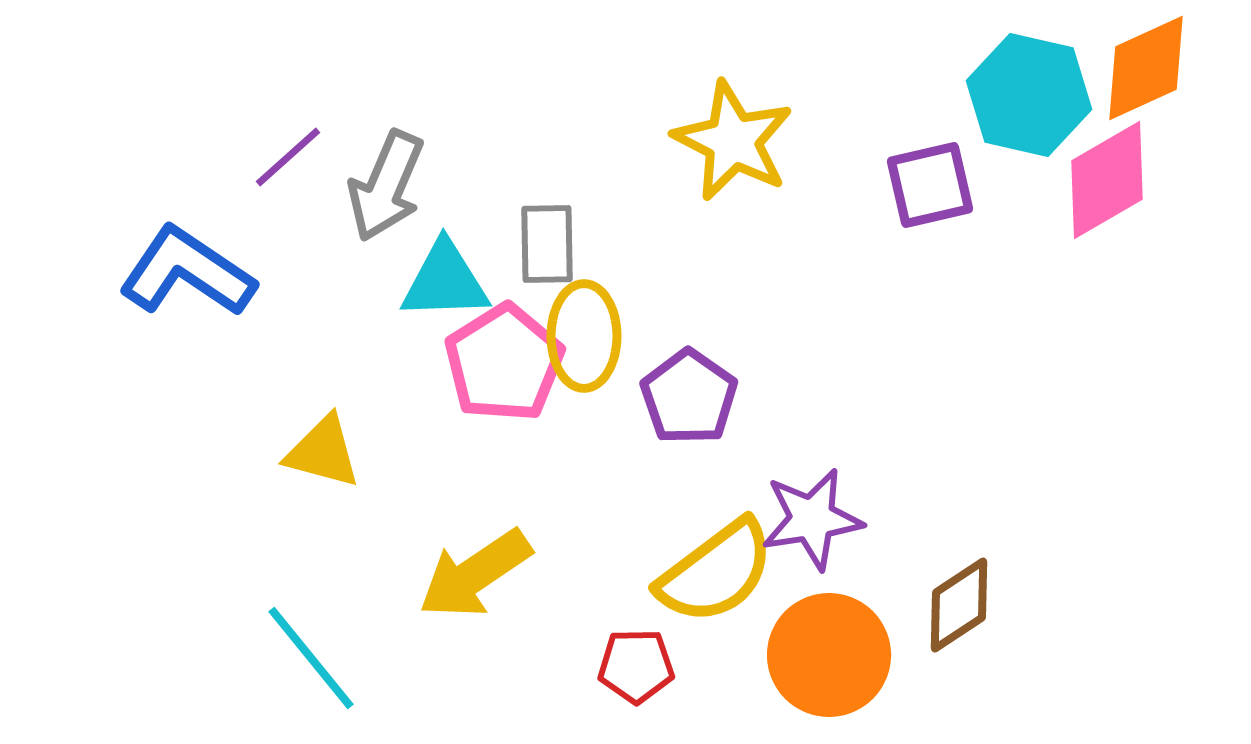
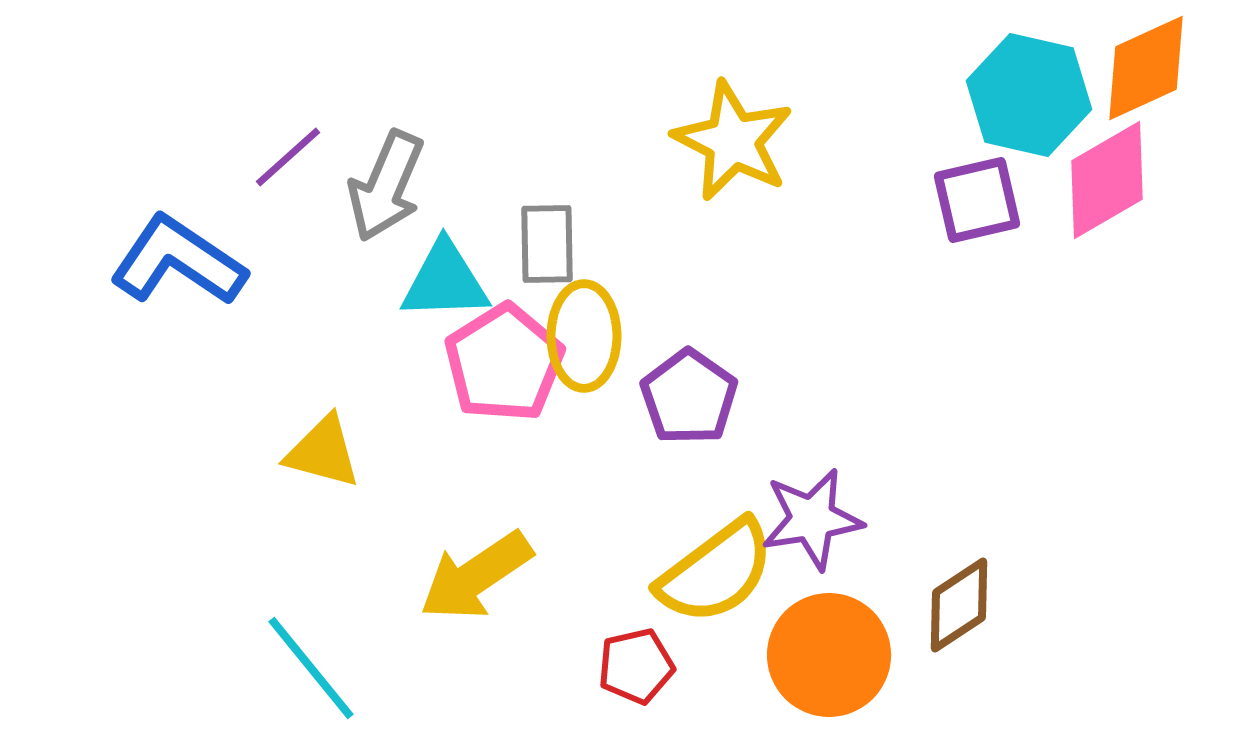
purple square: moved 47 px right, 15 px down
blue L-shape: moved 9 px left, 11 px up
yellow arrow: moved 1 px right, 2 px down
cyan line: moved 10 px down
red pentagon: rotated 12 degrees counterclockwise
